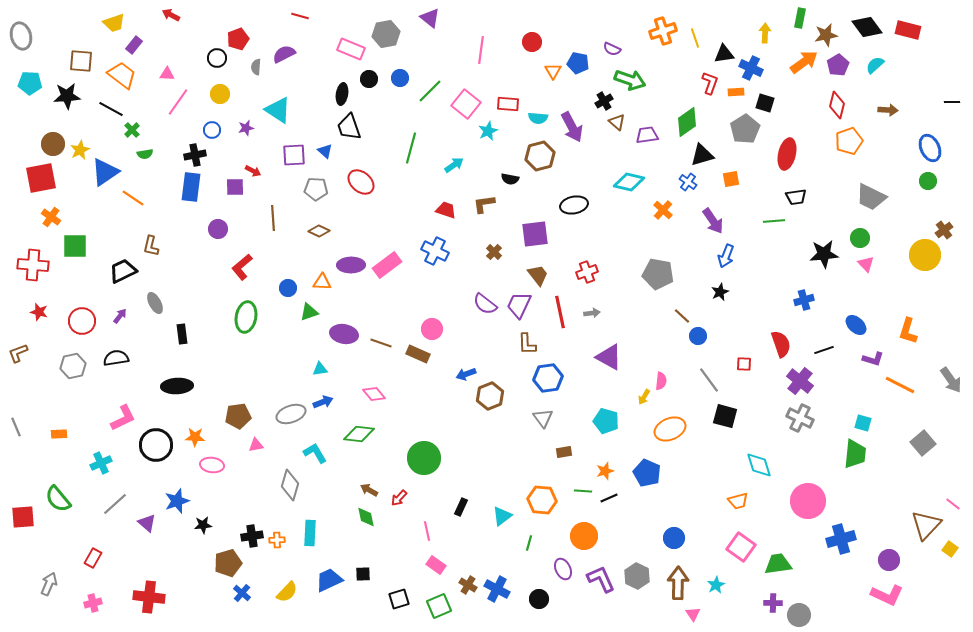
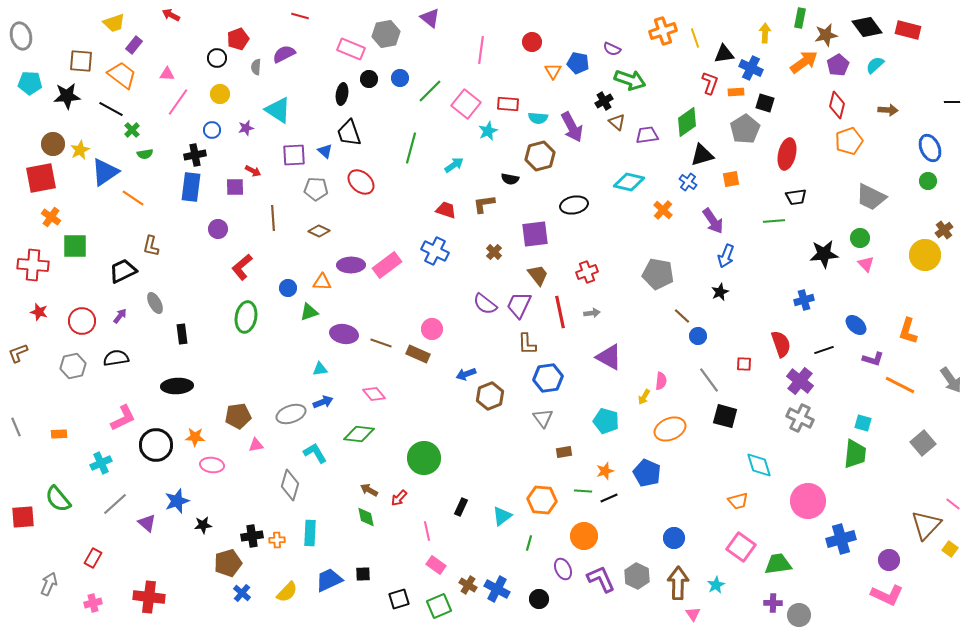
black trapezoid at (349, 127): moved 6 px down
